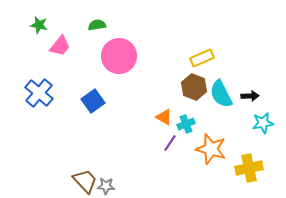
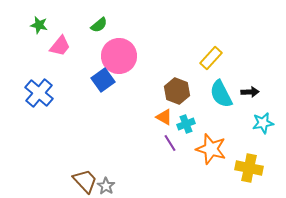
green semicircle: moved 2 px right; rotated 150 degrees clockwise
yellow rectangle: moved 9 px right; rotated 25 degrees counterclockwise
brown hexagon: moved 17 px left, 4 px down
black arrow: moved 4 px up
blue square: moved 10 px right, 21 px up
purple line: rotated 66 degrees counterclockwise
yellow cross: rotated 24 degrees clockwise
gray star: rotated 30 degrees clockwise
